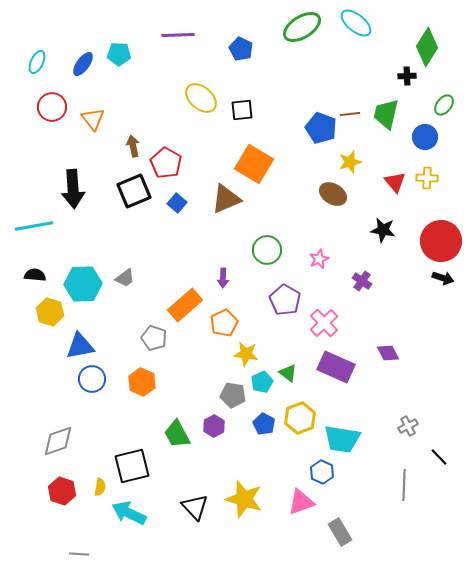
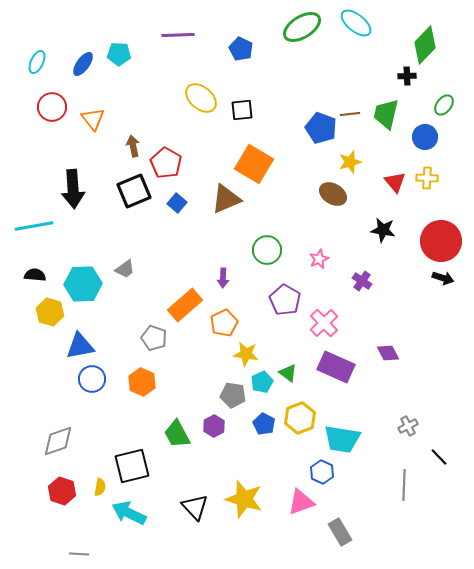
green diamond at (427, 47): moved 2 px left, 2 px up; rotated 12 degrees clockwise
gray trapezoid at (125, 278): moved 9 px up
